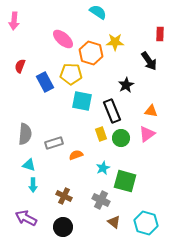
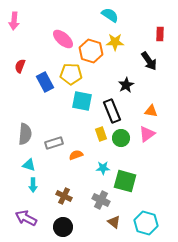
cyan semicircle: moved 12 px right, 3 px down
orange hexagon: moved 2 px up
cyan star: rotated 24 degrees clockwise
